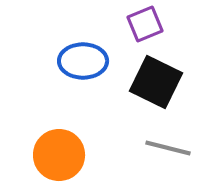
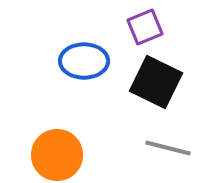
purple square: moved 3 px down
blue ellipse: moved 1 px right
orange circle: moved 2 px left
